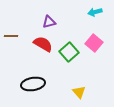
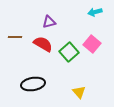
brown line: moved 4 px right, 1 px down
pink square: moved 2 px left, 1 px down
